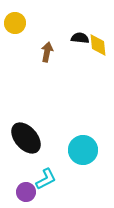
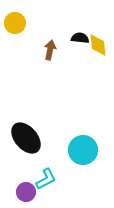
brown arrow: moved 3 px right, 2 px up
